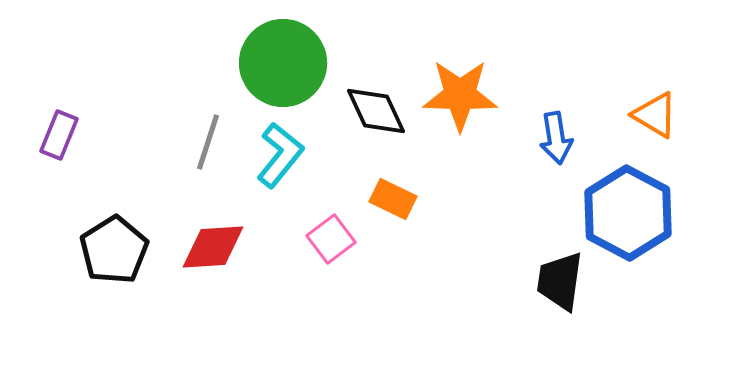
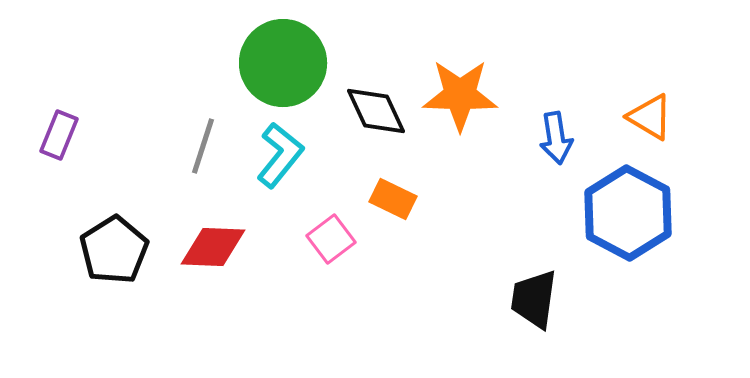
orange triangle: moved 5 px left, 2 px down
gray line: moved 5 px left, 4 px down
red diamond: rotated 6 degrees clockwise
black trapezoid: moved 26 px left, 18 px down
